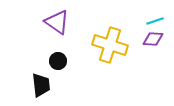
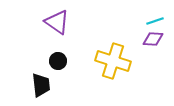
yellow cross: moved 3 px right, 16 px down
